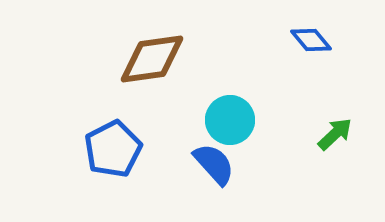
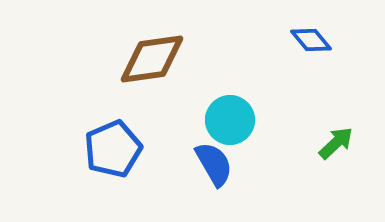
green arrow: moved 1 px right, 9 px down
blue pentagon: rotated 4 degrees clockwise
blue semicircle: rotated 12 degrees clockwise
